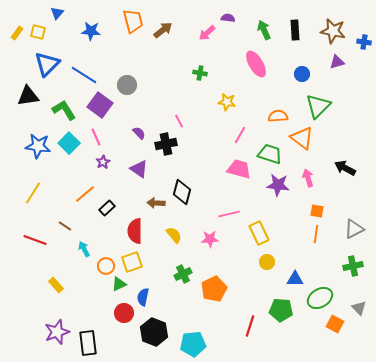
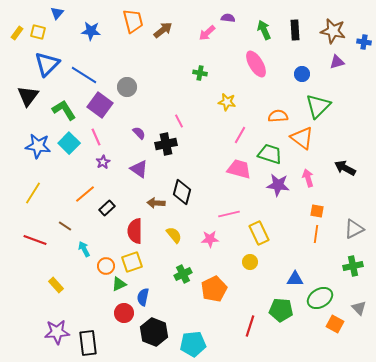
gray circle at (127, 85): moved 2 px down
black triangle at (28, 96): rotated 45 degrees counterclockwise
yellow circle at (267, 262): moved 17 px left
purple star at (57, 332): rotated 15 degrees clockwise
